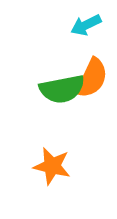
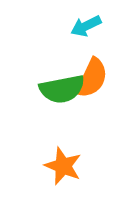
cyan arrow: moved 1 px down
orange star: moved 11 px right; rotated 9 degrees clockwise
